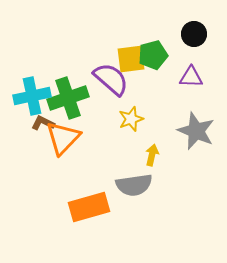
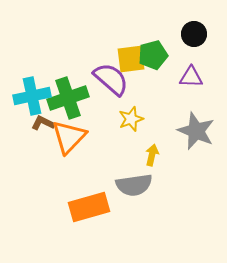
orange triangle: moved 6 px right, 1 px up
